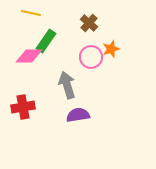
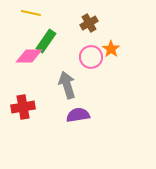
brown cross: rotated 18 degrees clockwise
orange star: rotated 18 degrees counterclockwise
